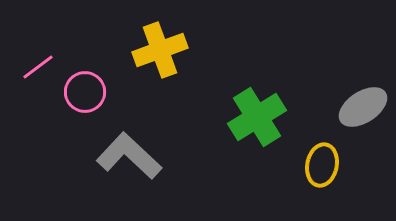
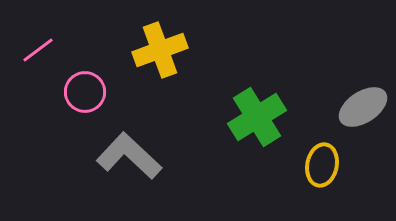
pink line: moved 17 px up
